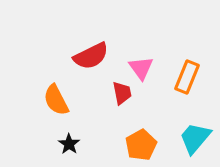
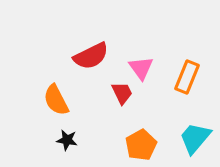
red trapezoid: rotated 15 degrees counterclockwise
black star: moved 2 px left, 4 px up; rotated 25 degrees counterclockwise
